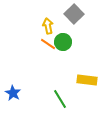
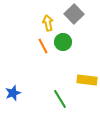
yellow arrow: moved 3 px up
orange line: moved 5 px left, 2 px down; rotated 28 degrees clockwise
blue star: rotated 21 degrees clockwise
